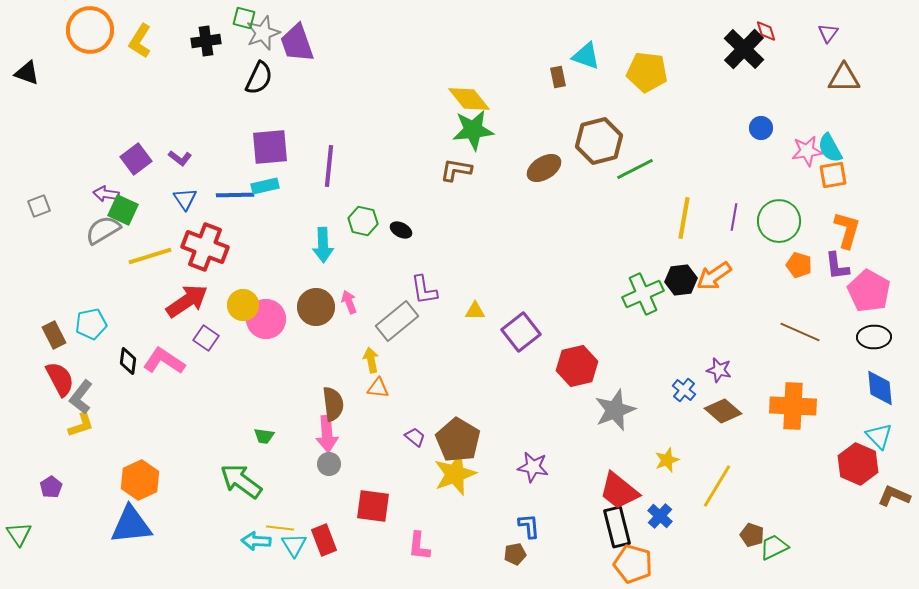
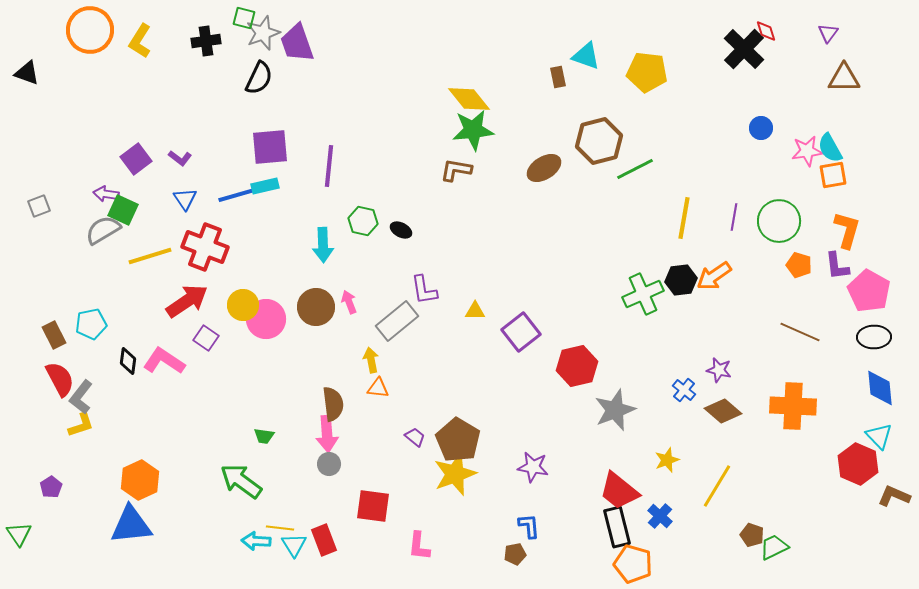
blue line at (235, 195): moved 2 px right; rotated 15 degrees counterclockwise
